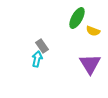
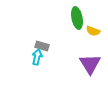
green ellipse: rotated 40 degrees counterclockwise
gray rectangle: rotated 40 degrees counterclockwise
cyan arrow: moved 2 px up
